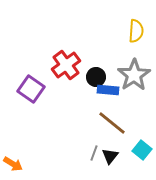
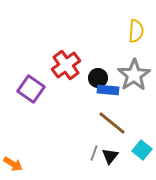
black circle: moved 2 px right, 1 px down
